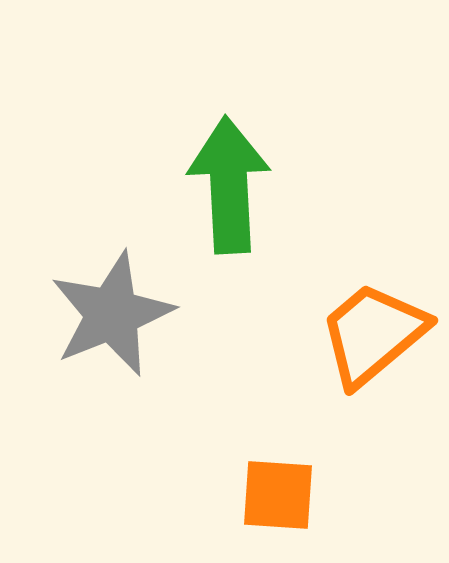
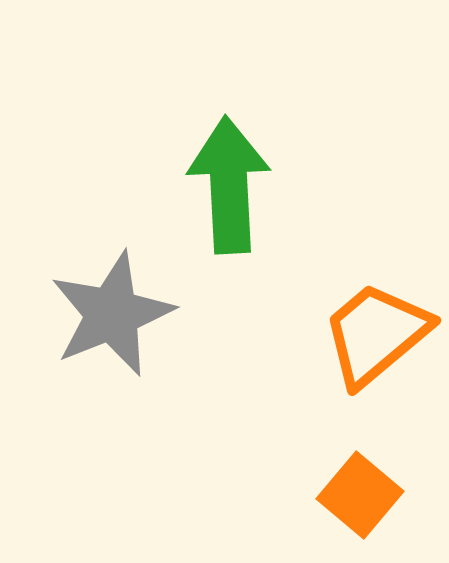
orange trapezoid: moved 3 px right
orange square: moved 82 px right; rotated 36 degrees clockwise
